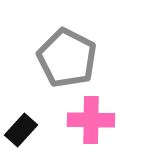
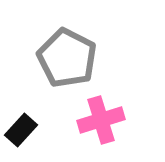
pink cross: moved 10 px right; rotated 18 degrees counterclockwise
